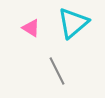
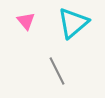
pink triangle: moved 5 px left, 7 px up; rotated 18 degrees clockwise
